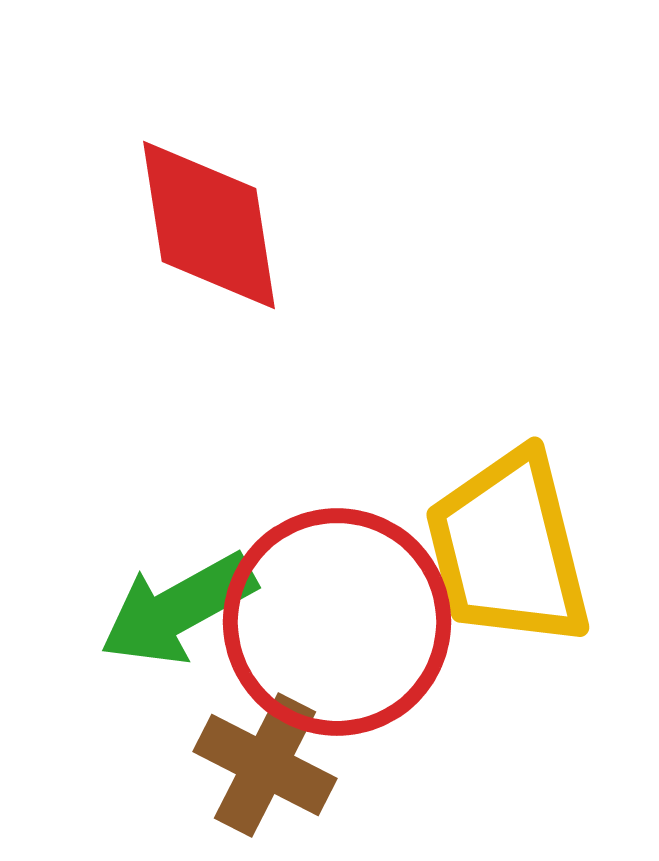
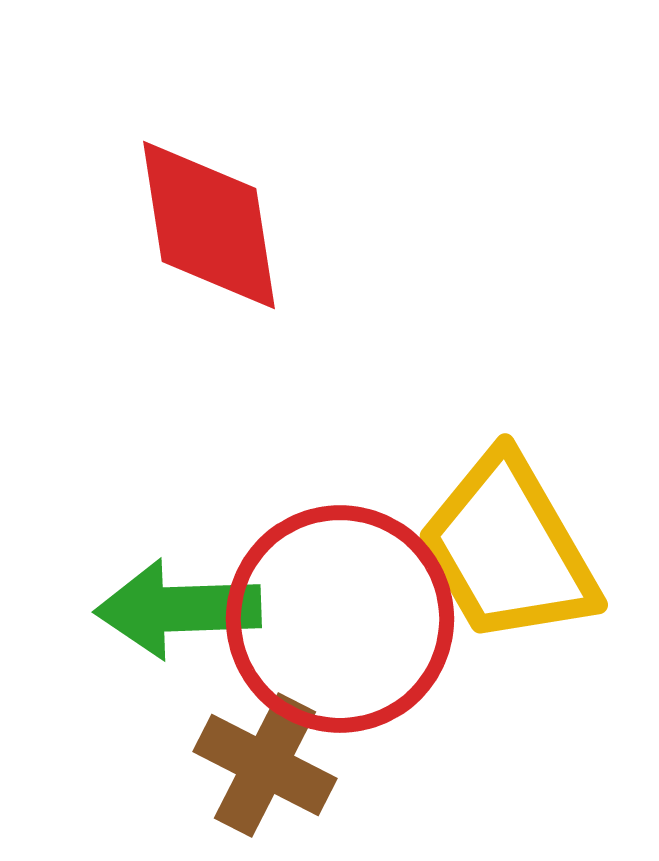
yellow trapezoid: rotated 16 degrees counterclockwise
green arrow: rotated 27 degrees clockwise
red circle: moved 3 px right, 3 px up
